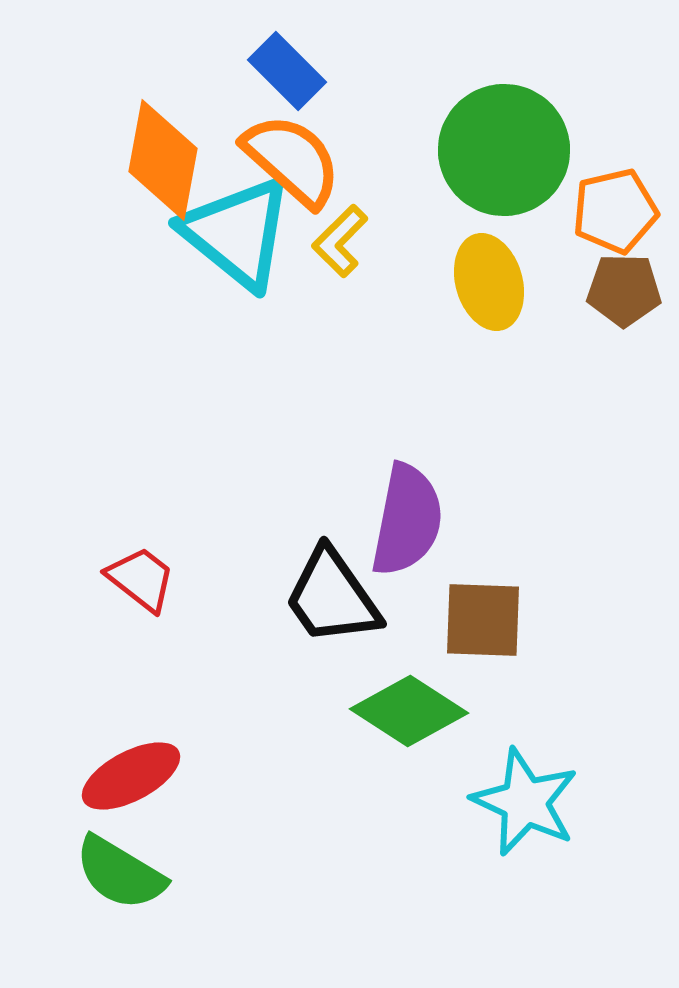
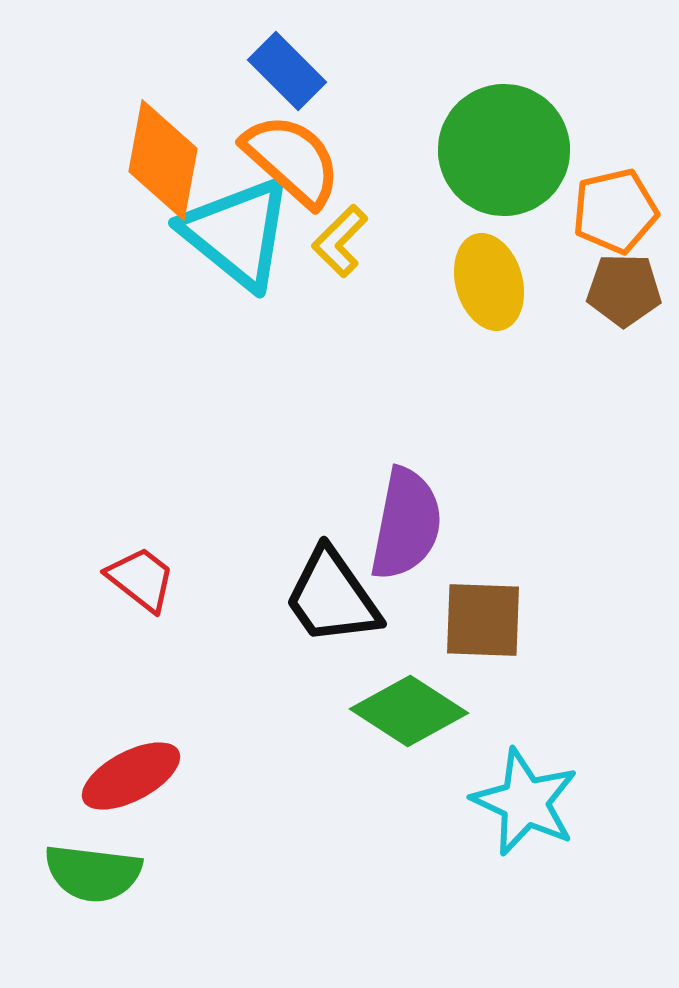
purple semicircle: moved 1 px left, 4 px down
green semicircle: moved 27 px left; rotated 24 degrees counterclockwise
